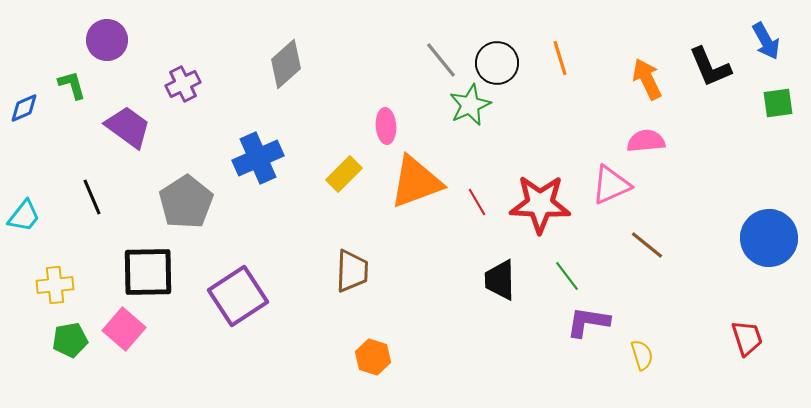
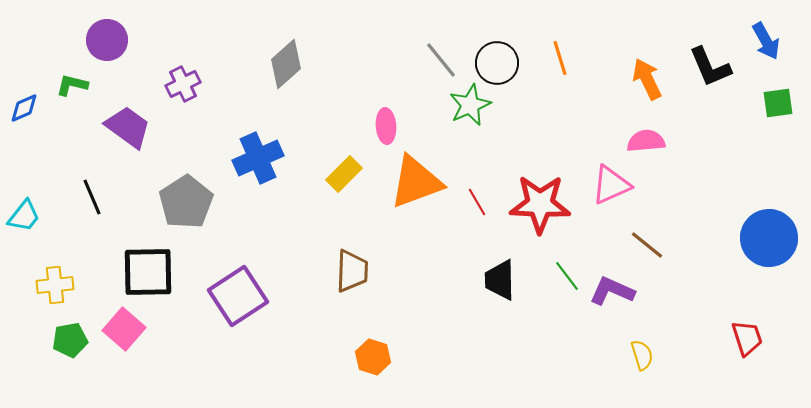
green L-shape: rotated 60 degrees counterclockwise
purple L-shape: moved 24 px right, 31 px up; rotated 15 degrees clockwise
